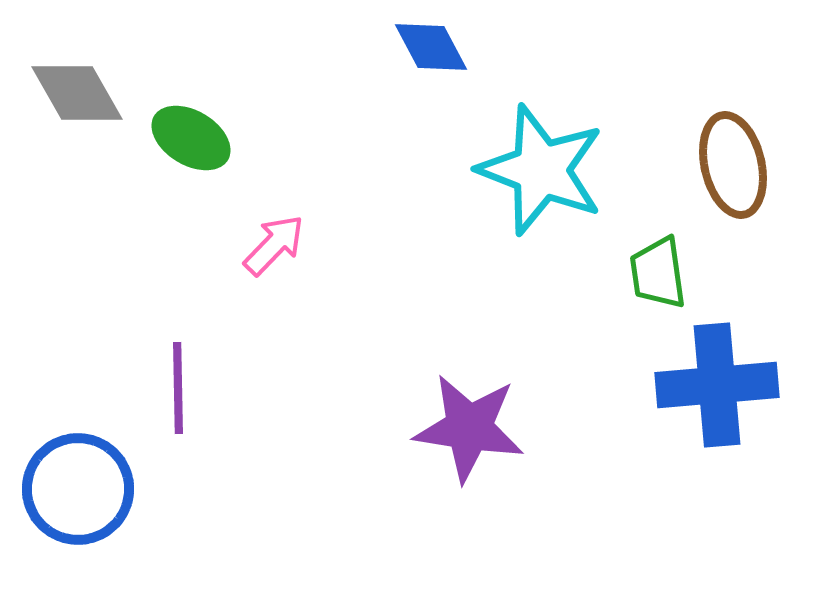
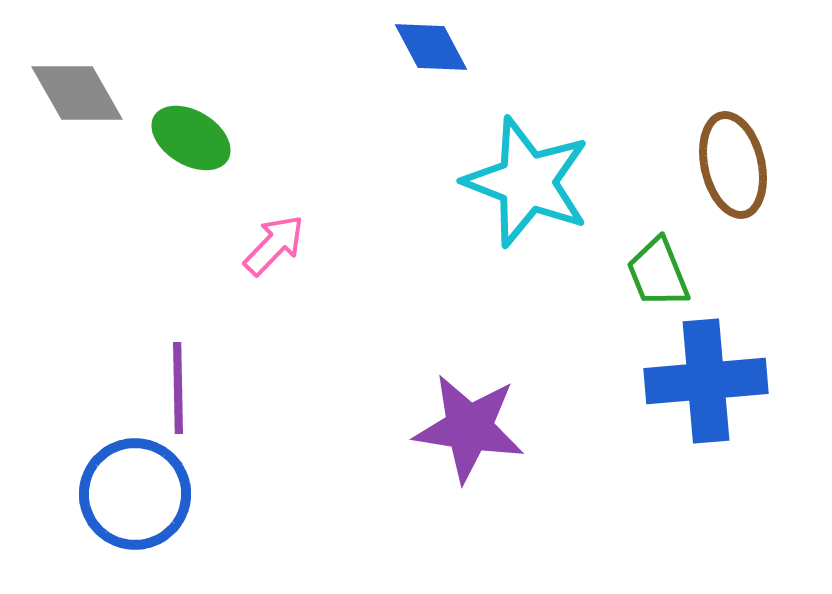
cyan star: moved 14 px left, 12 px down
green trapezoid: rotated 14 degrees counterclockwise
blue cross: moved 11 px left, 4 px up
blue circle: moved 57 px right, 5 px down
